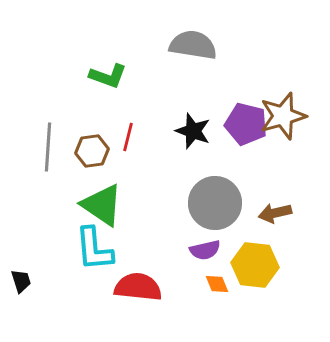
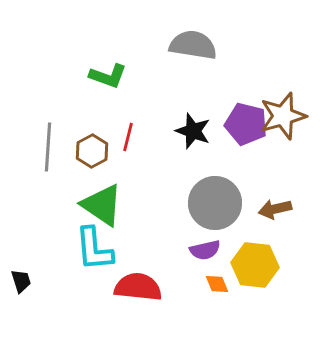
brown hexagon: rotated 20 degrees counterclockwise
brown arrow: moved 4 px up
